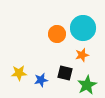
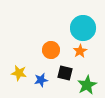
orange circle: moved 6 px left, 16 px down
orange star: moved 2 px left, 4 px up; rotated 16 degrees counterclockwise
yellow star: rotated 14 degrees clockwise
